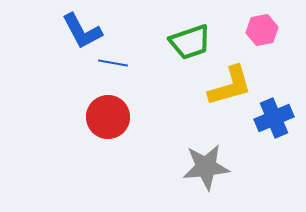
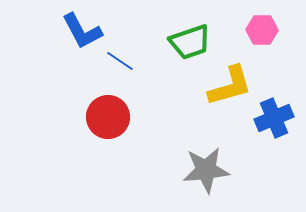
pink hexagon: rotated 12 degrees clockwise
blue line: moved 7 px right, 2 px up; rotated 24 degrees clockwise
gray star: moved 3 px down
